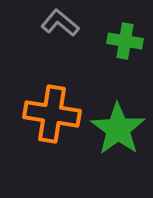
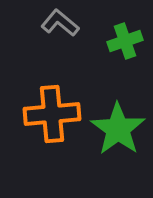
green cross: rotated 28 degrees counterclockwise
orange cross: rotated 14 degrees counterclockwise
